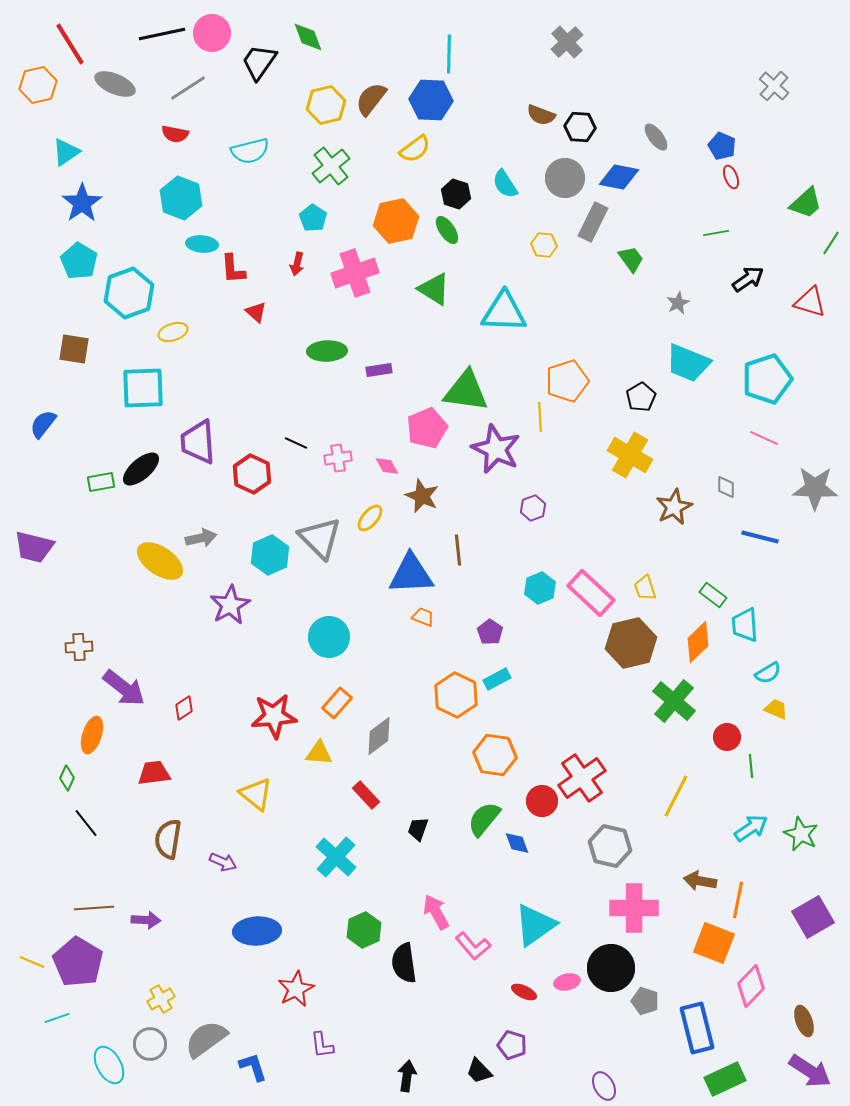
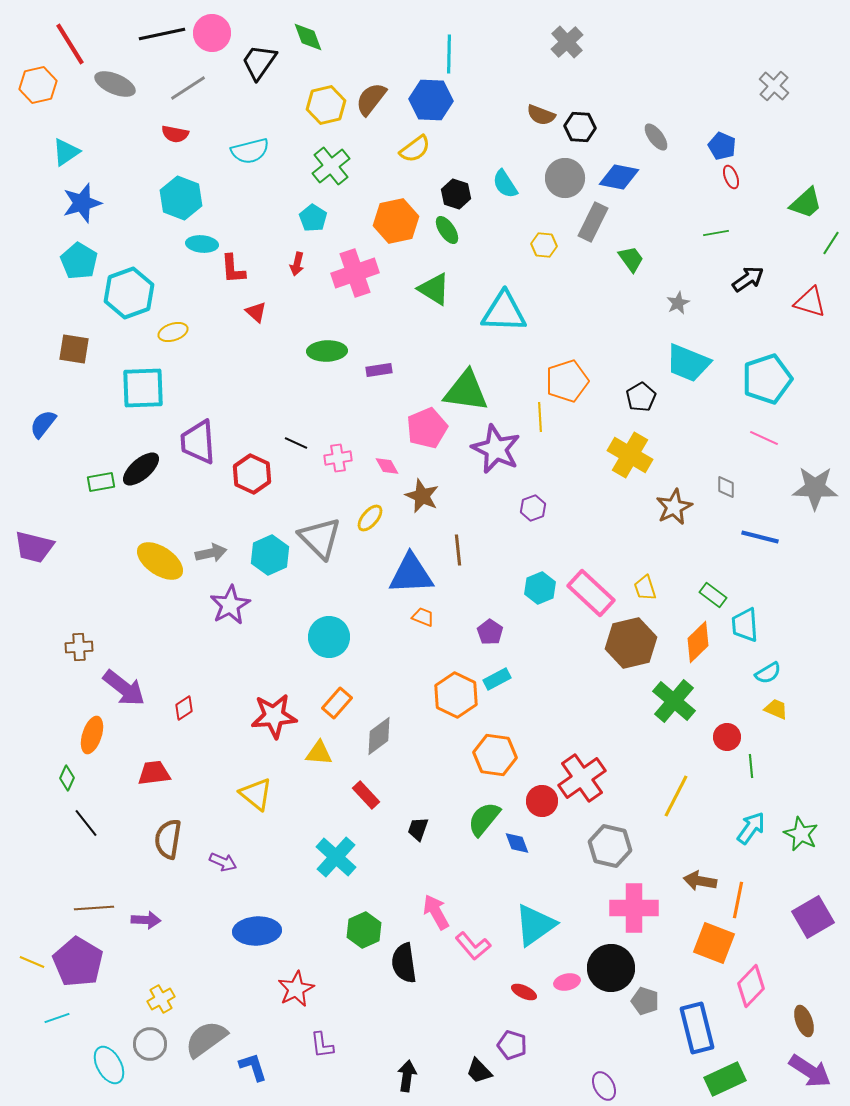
blue star at (82, 203): rotated 18 degrees clockwise
gray arrow at (201, 538): moved 10 px right, 15 px down
cyan arrow at (751, 828): rotated 20 degrees counterclockwise
